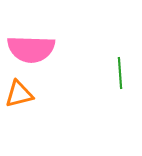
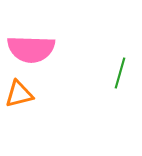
green line: rotated 20 degrees clockwise
